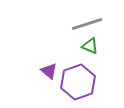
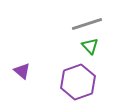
green triangle: rotated 24 degrees clockwise
purple triangle: moved 27 px left
